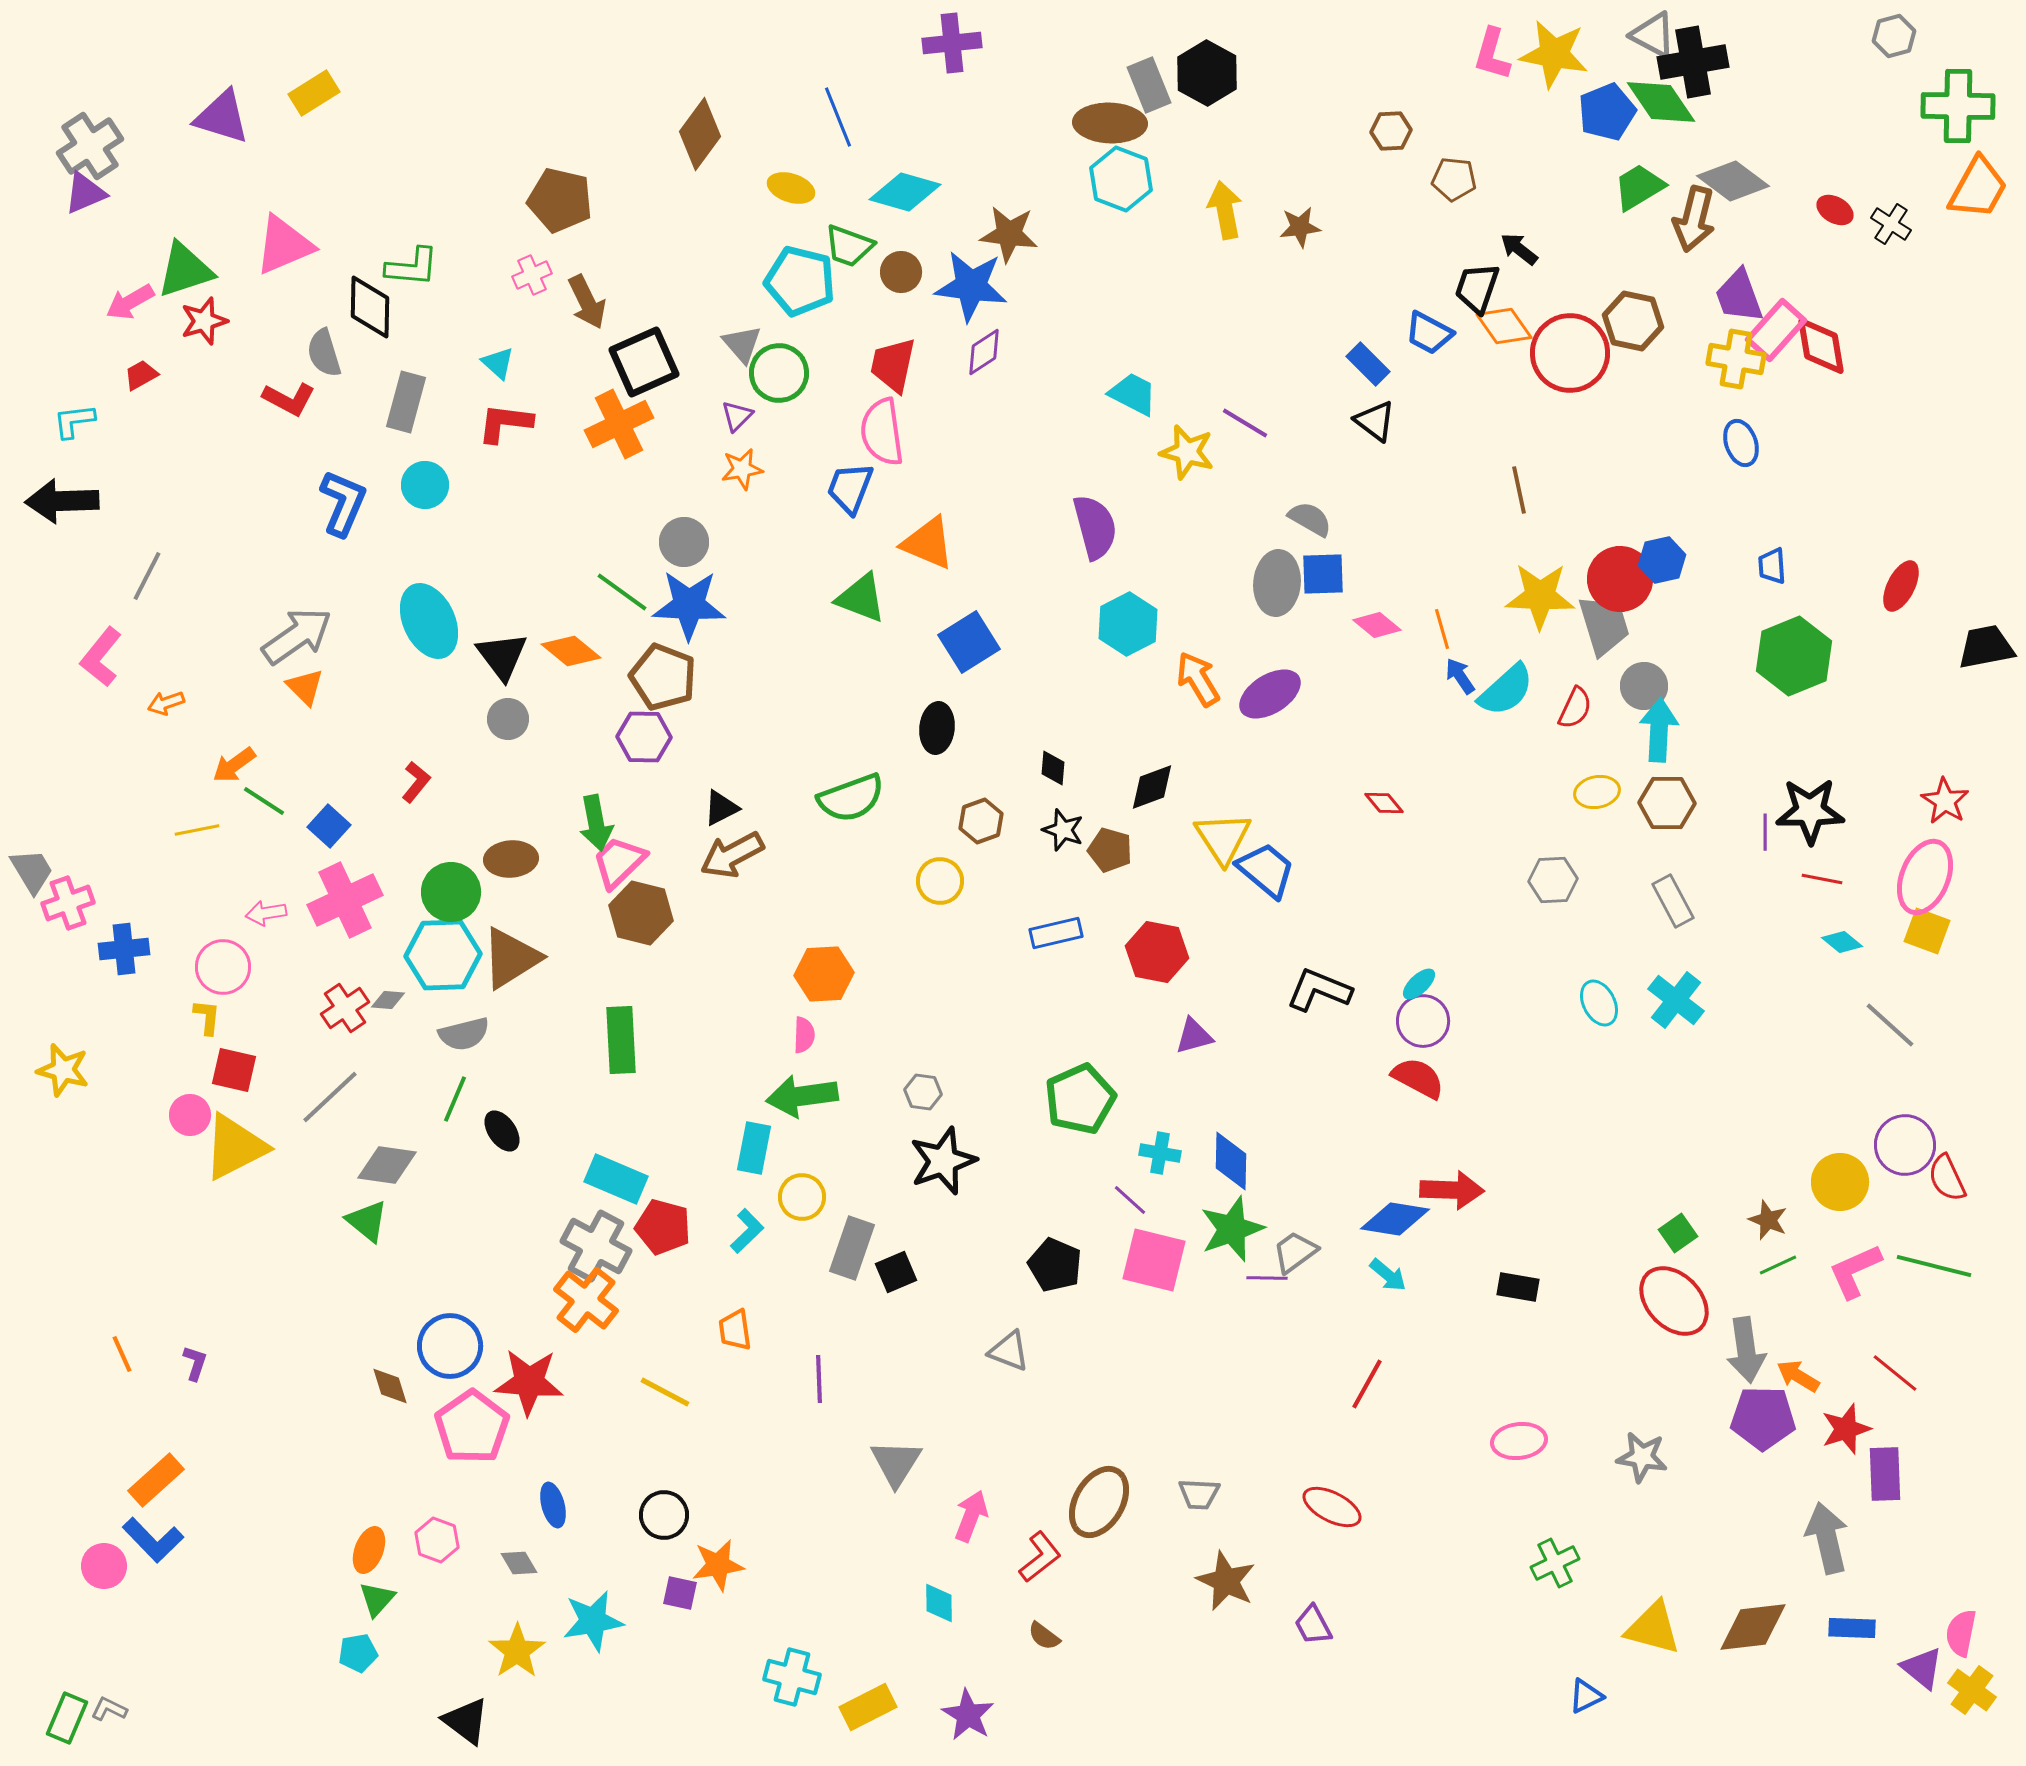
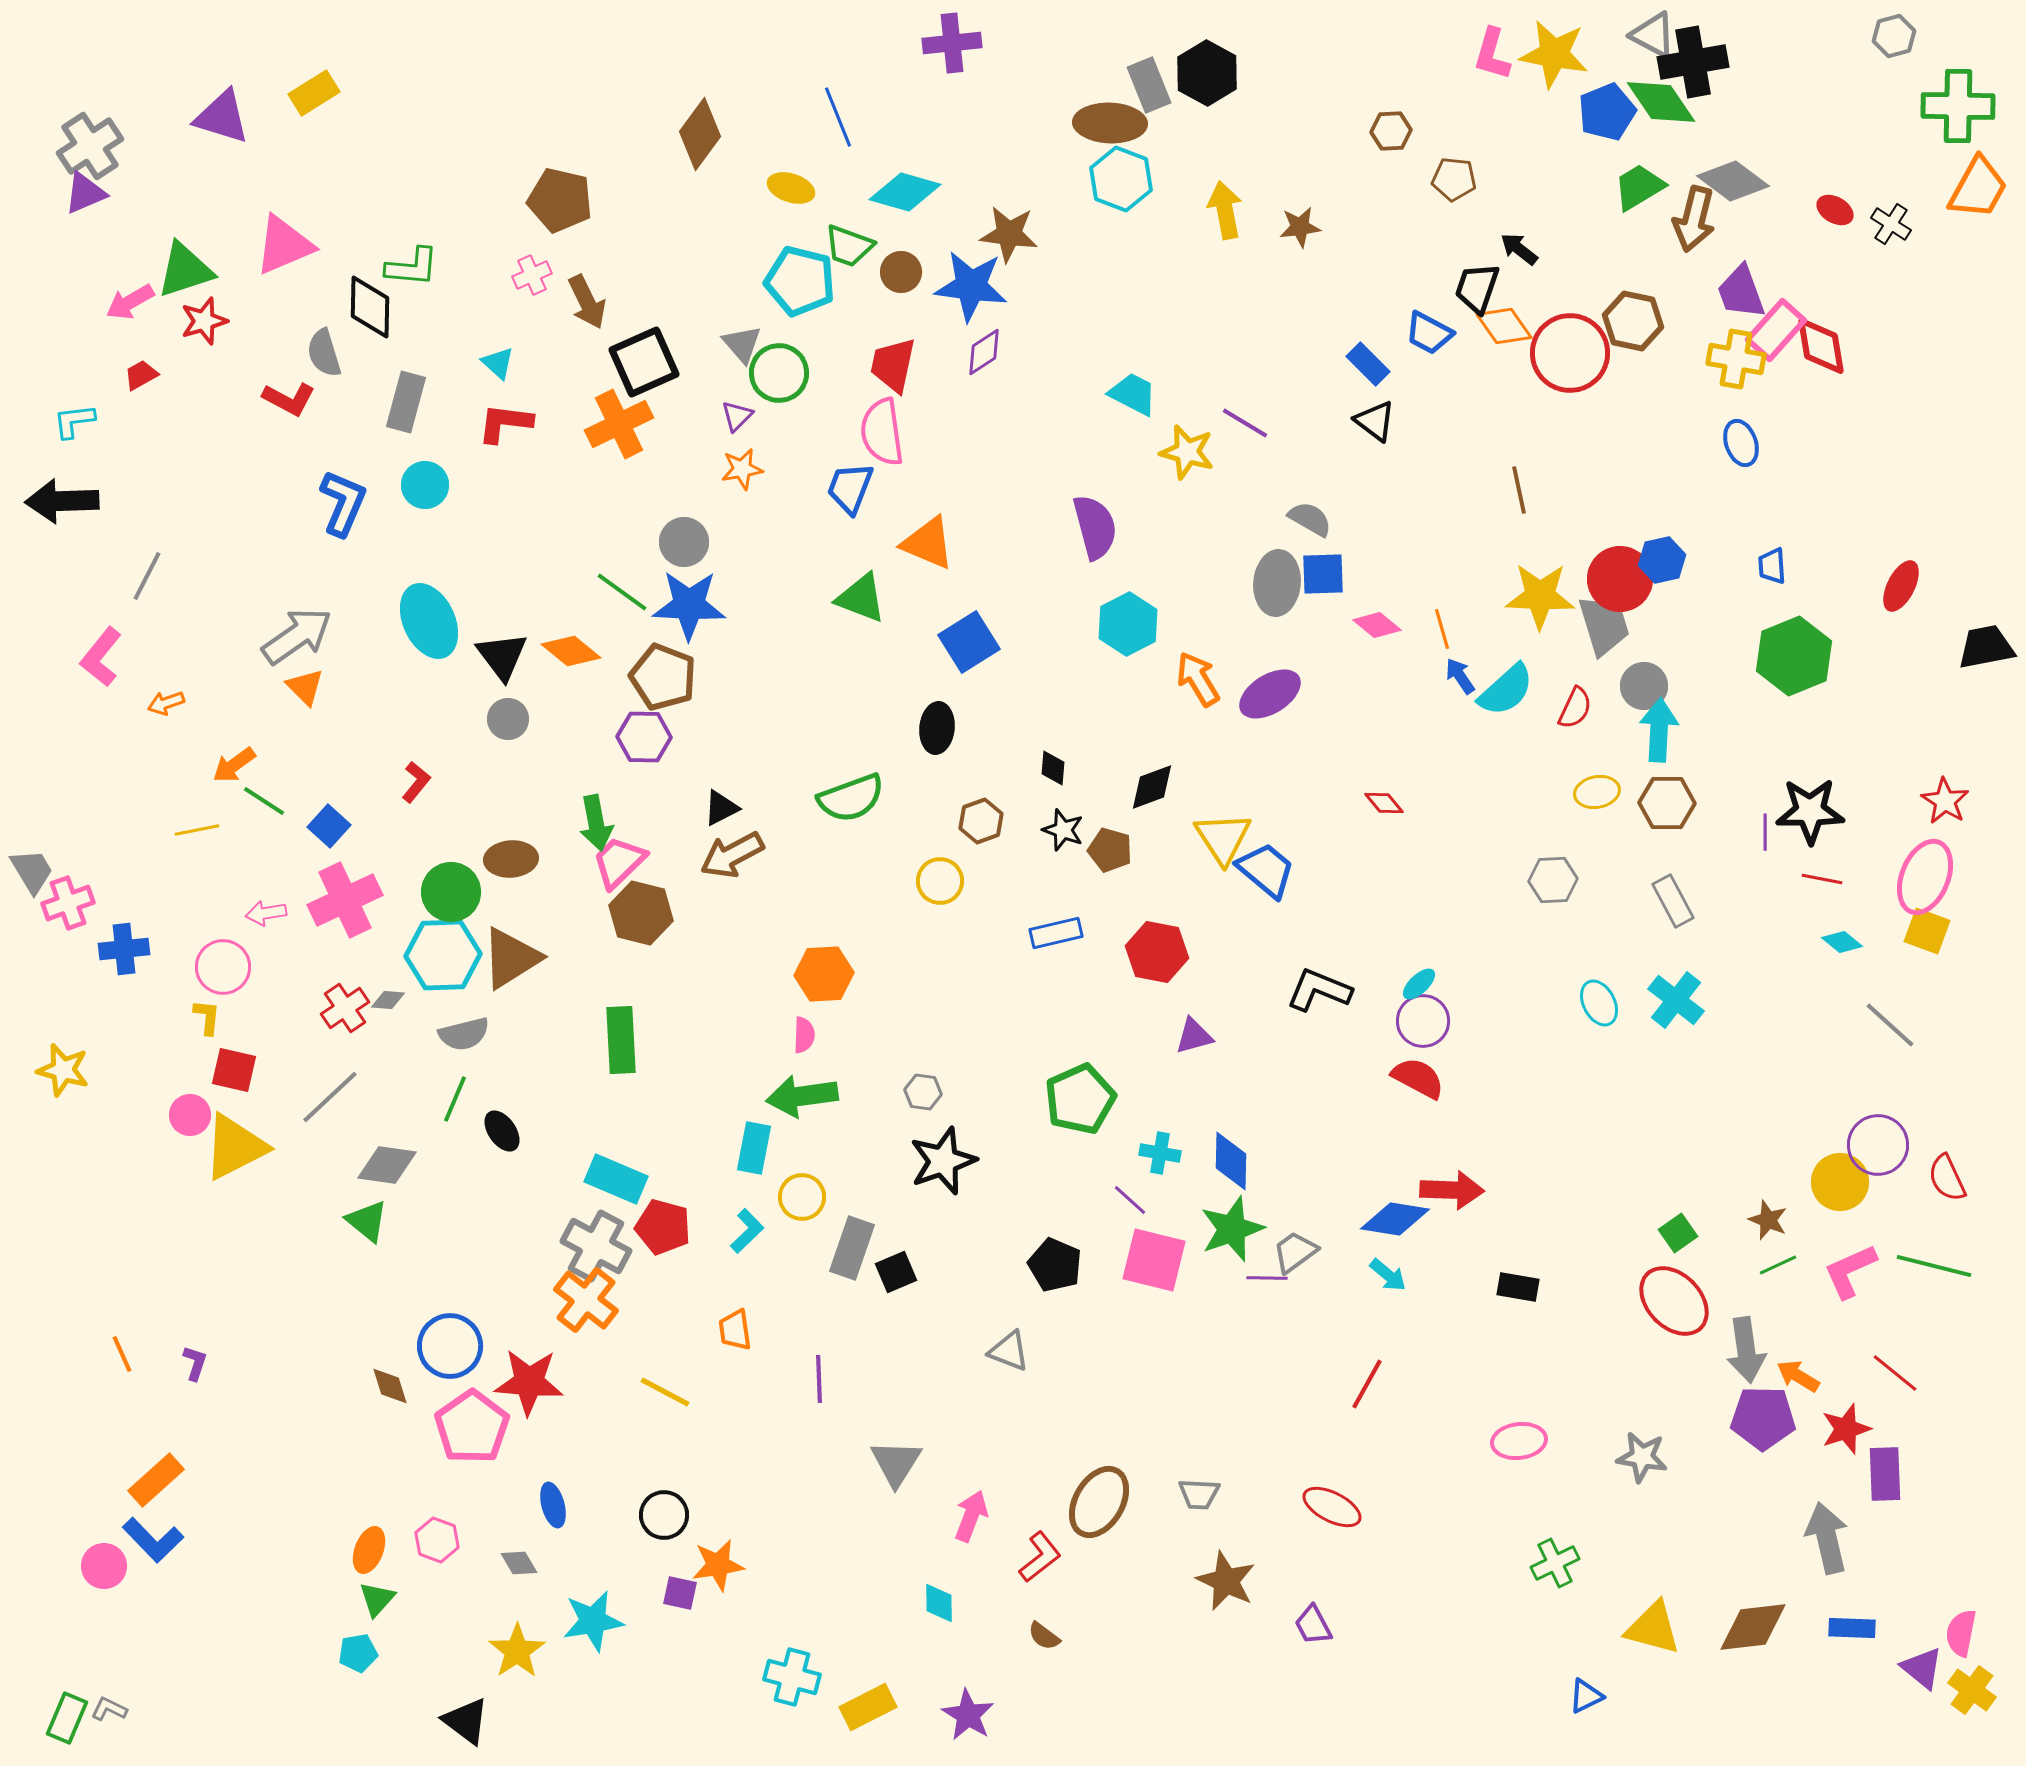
purple trapezoid at (1739, 296): moved 2 px right, 4 px up
purple circle at (1905, 1145): moved 27 px left
pink L-shape at (1855, 1271): moved 5 px left
